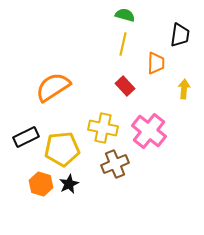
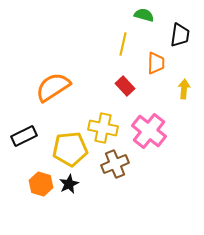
green semicircle: moved 19 px right
black rectangle: moved 2 px left, 1 px up
yellow pentagon: moved 8 px right
